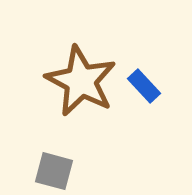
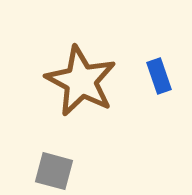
blue rectangle: moved 15 px right, 10 px up; rotated 24 degrees clockwise
